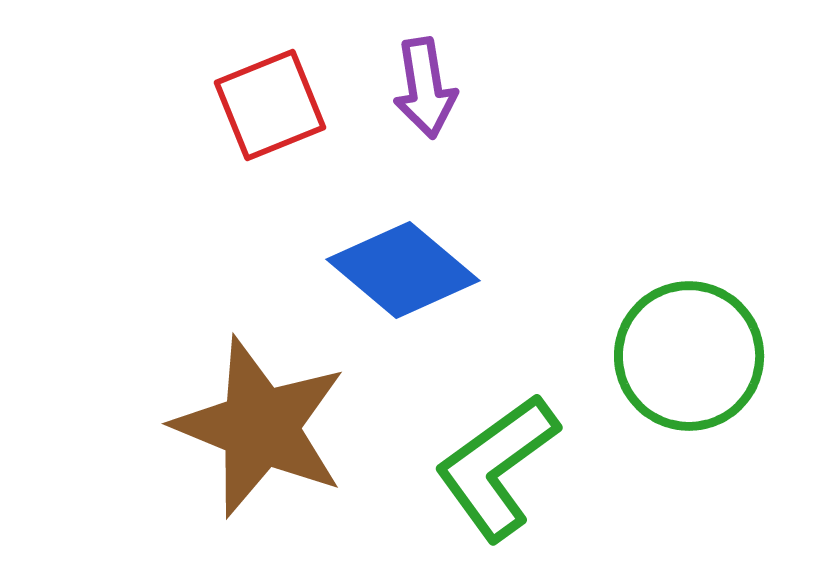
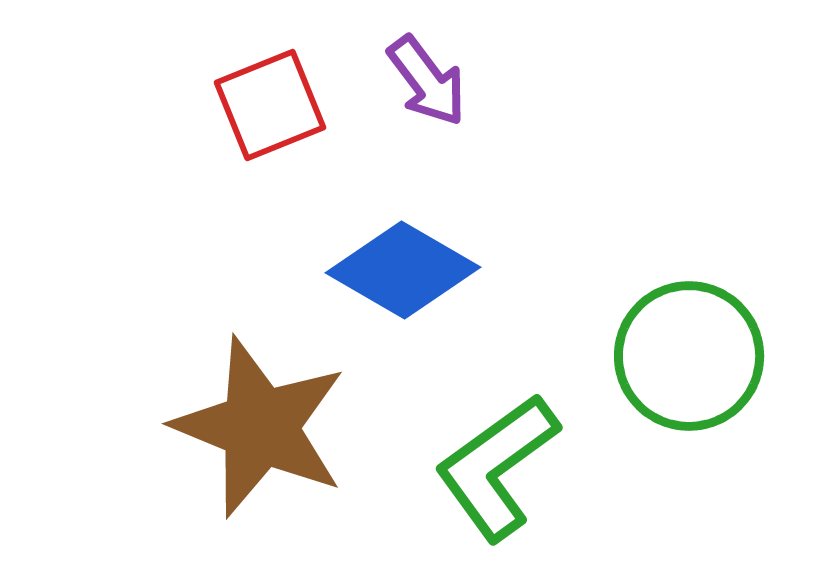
purple arrow: moved 2 px right, 7 px up; rotated 28 degrees counterclockwise
blue diamond: rotated 10 degrees counterclockwise
